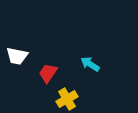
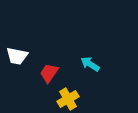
red trapezoid: moved 1 px right
yellow cross: moved 1 px right
